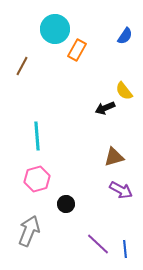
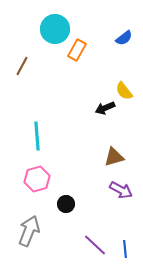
blue semicircle: moved 1 px left, 2 px down; rotated 18 degrees clockwise
purple line: moved 3 px left, 1 px down
